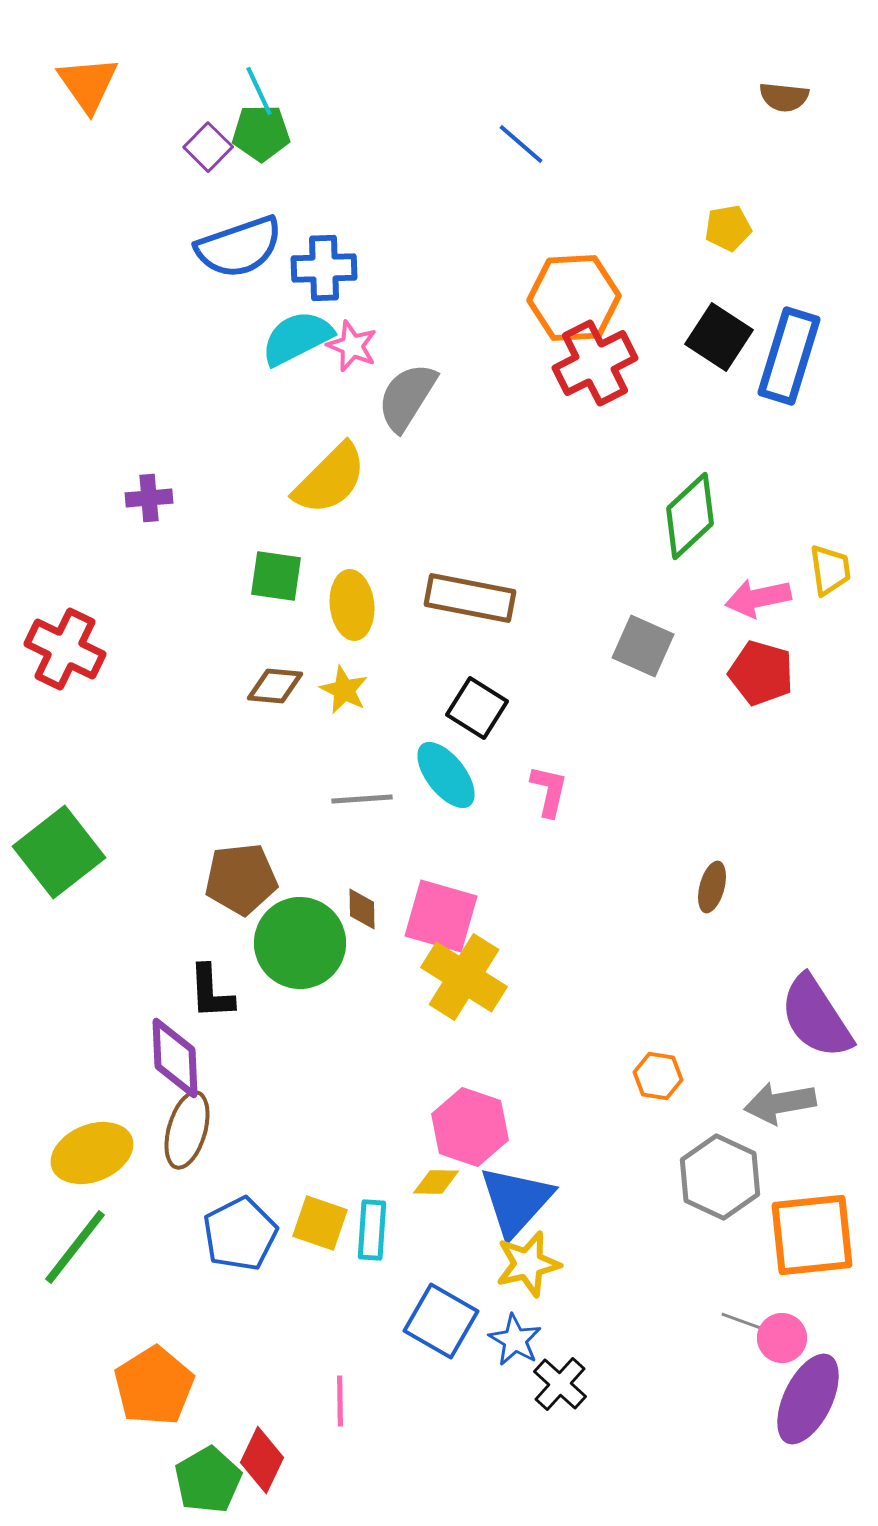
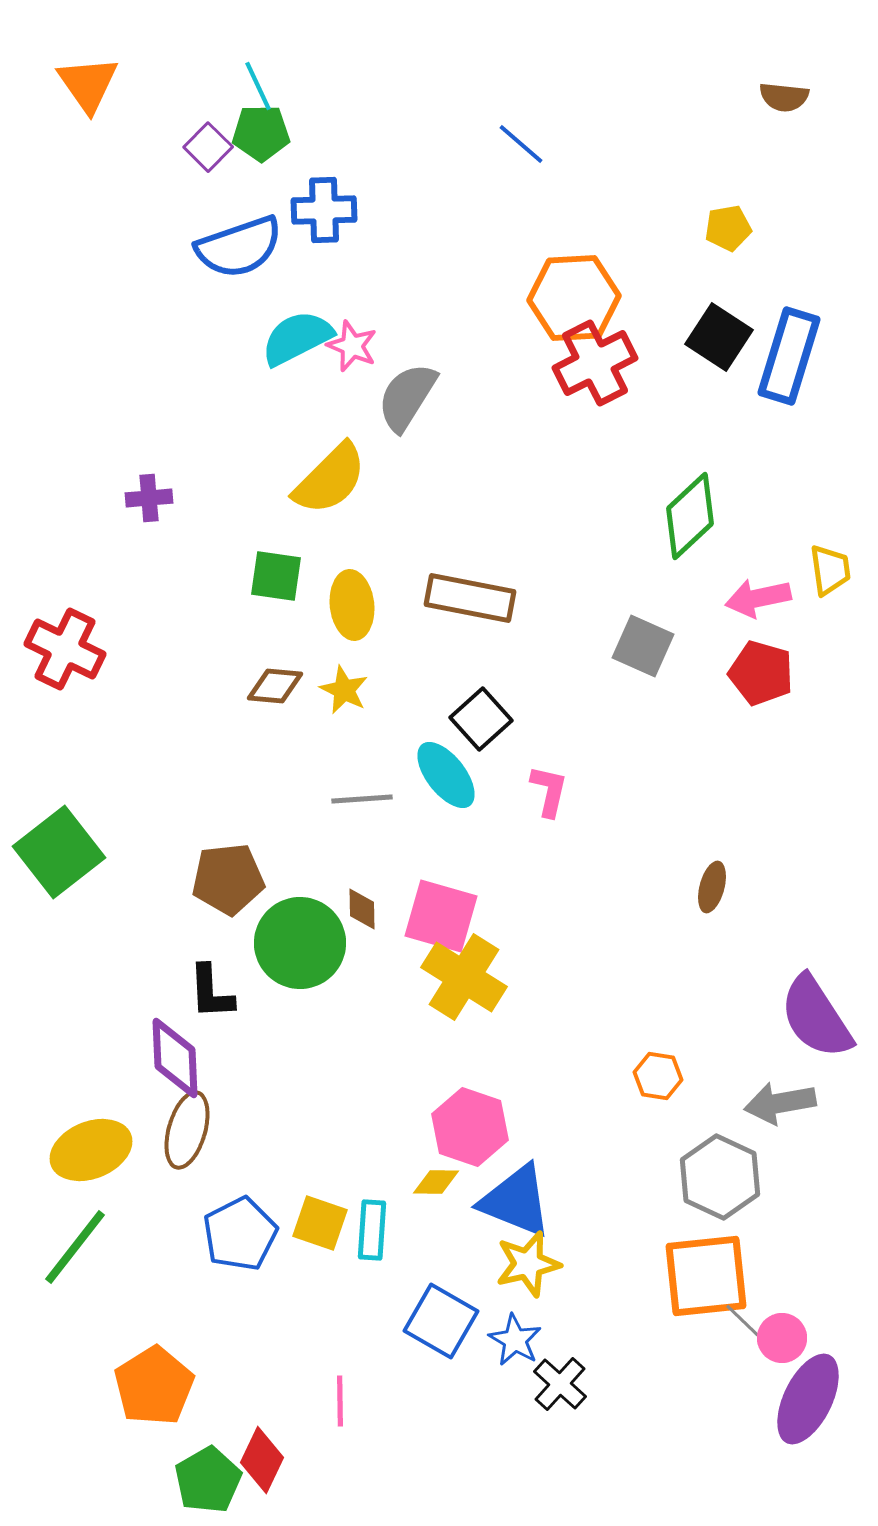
cyan line at (259, 91): moved 1 px left, 5 px up
blue cross at (324, 268): moved 58 px up
black square at (477, 708): moved 4 px right, 11 px down; rotated 16 degrees clockwise
brown pentagon at (241, 879): moved 13 px left
yellow ellipse at (92, 1153): moved 1 px left, 3 px up
blue triangle at (516, 1201): rotated 50 degrees counterclockwise
orange square at (812, 1235): moved 106 px left, 41 px down
gray line at (744, 1322): rotated 24 degrees clockwise
